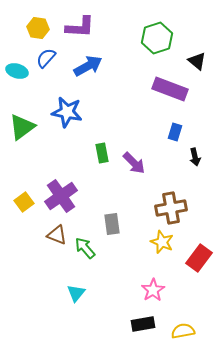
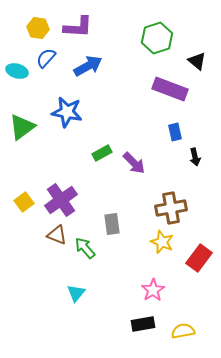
purple L-shape: moved 2 px left
blue rectangle: rotated 30 degrees counterclockwise
green rectangle: rotated 72 degrees clockwise
purple cross: moved 4 px down
